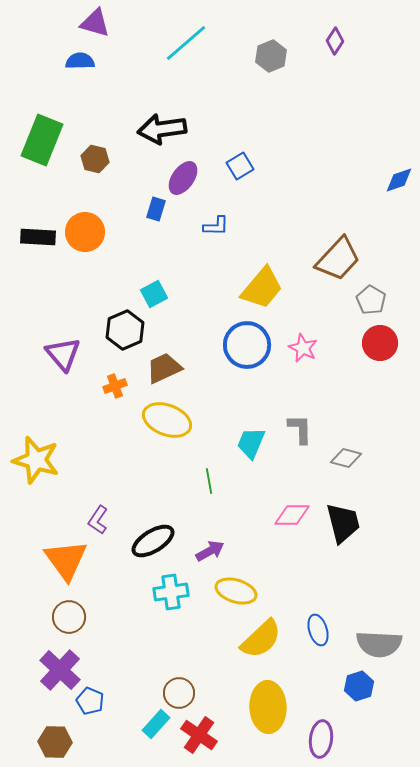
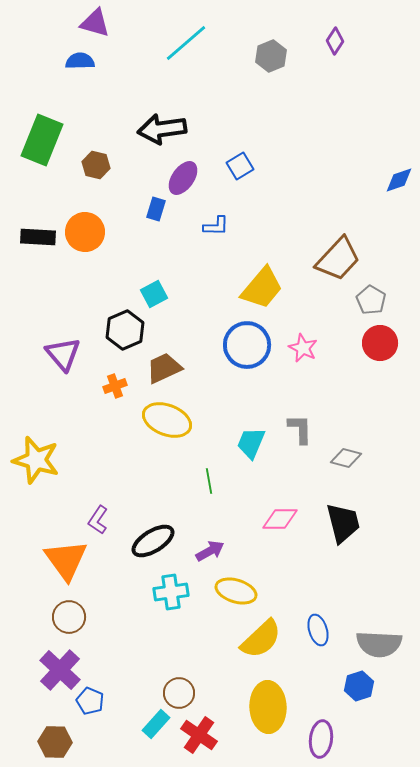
brown hexagon at (95, 159): moved 1 px right, 6 px down
pink diamond at (292, 515): moved 12 px left, 4 px down
